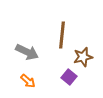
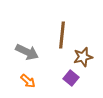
purple square: moved 2 px right, 1 px down
